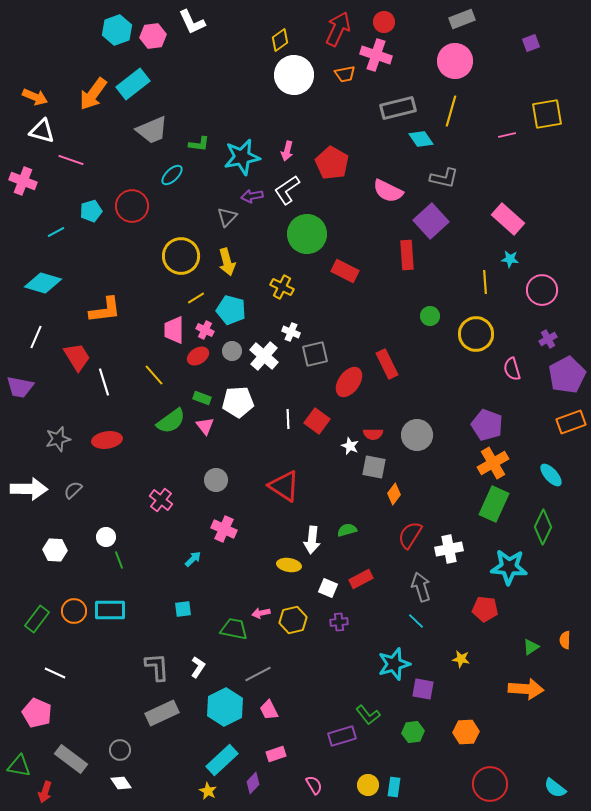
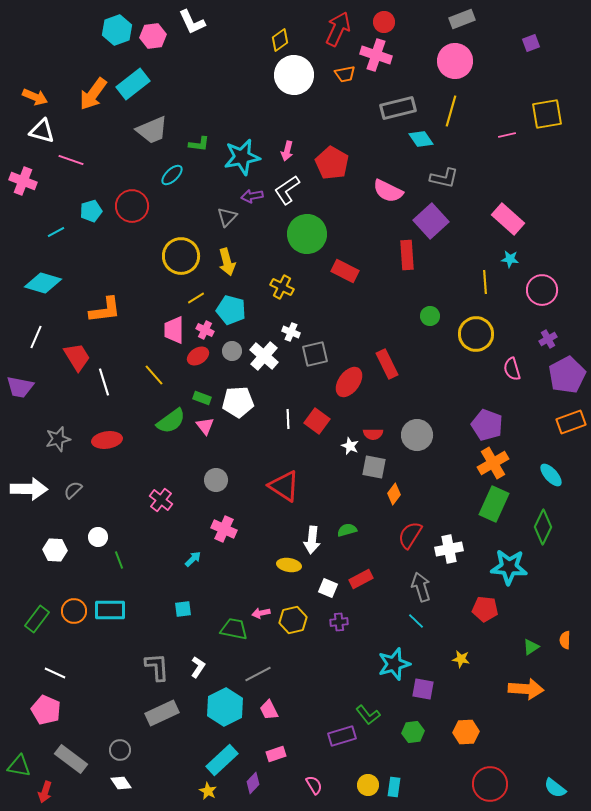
white circle at (106, 537): moved 8 px left
pink pentagon at (37, 713): moved 9 px right, 3 px up
